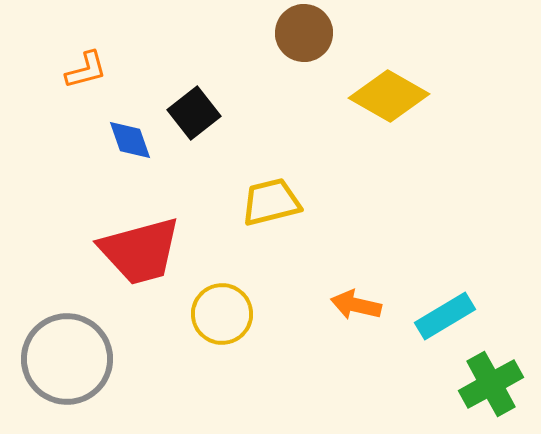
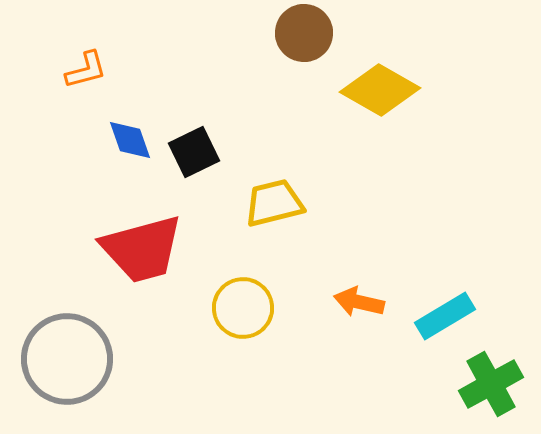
yellow diamond: moved 9 px left, 6 px up
black square: moved 39 px down; rotated 12 degrees clockwise
yellow trapezoid: moved 3 px right, 1 px down
red trapezoid: moved 2 px right, 2 px up
orange arrow: moved 3 px right, 3 px up
yellow circle: moved 21 px right, 6 px up
